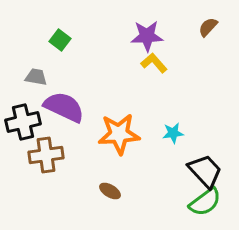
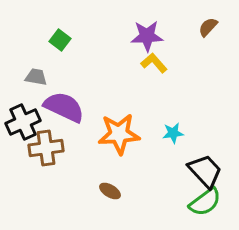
black cross: rotated 12 degrees counterclockwise
brown cross: moved 7 px up
